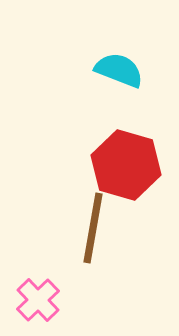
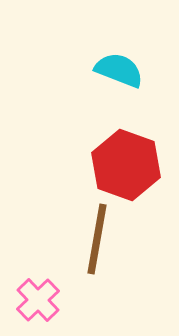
red hexagon: rotated 4 degrees clockwise
brown line: moved 4 px right, 11 px down
